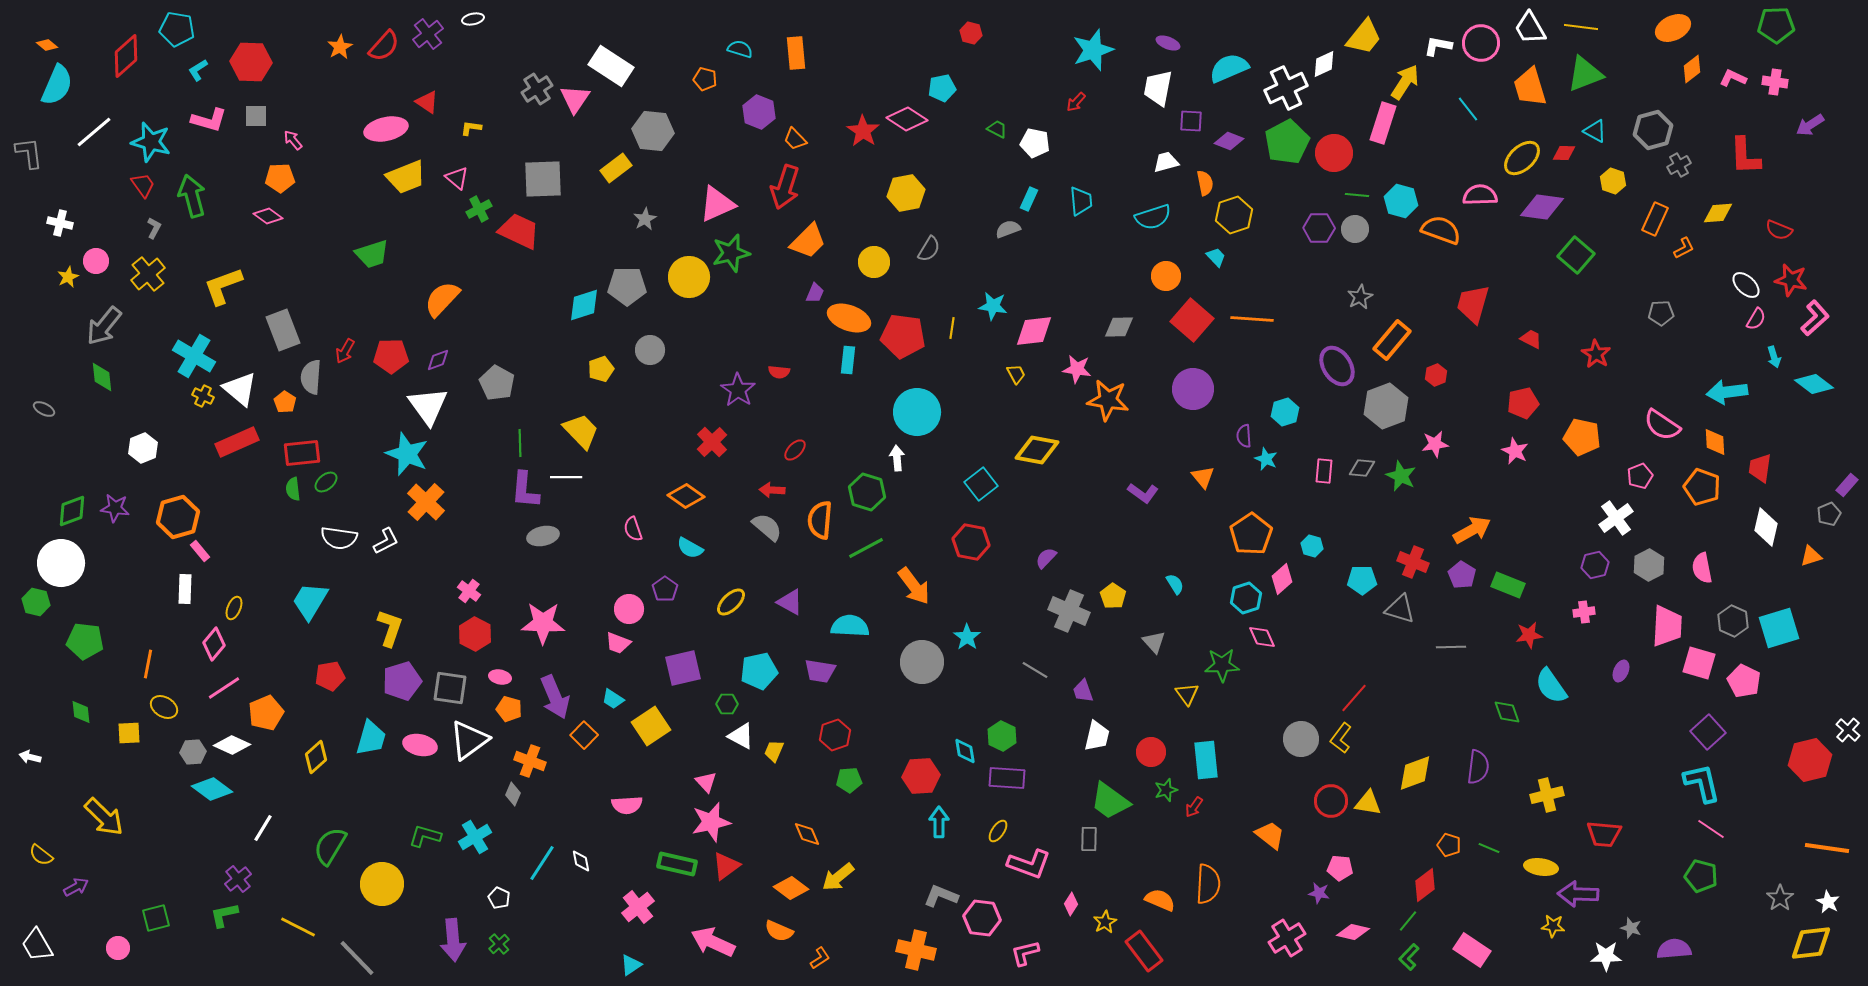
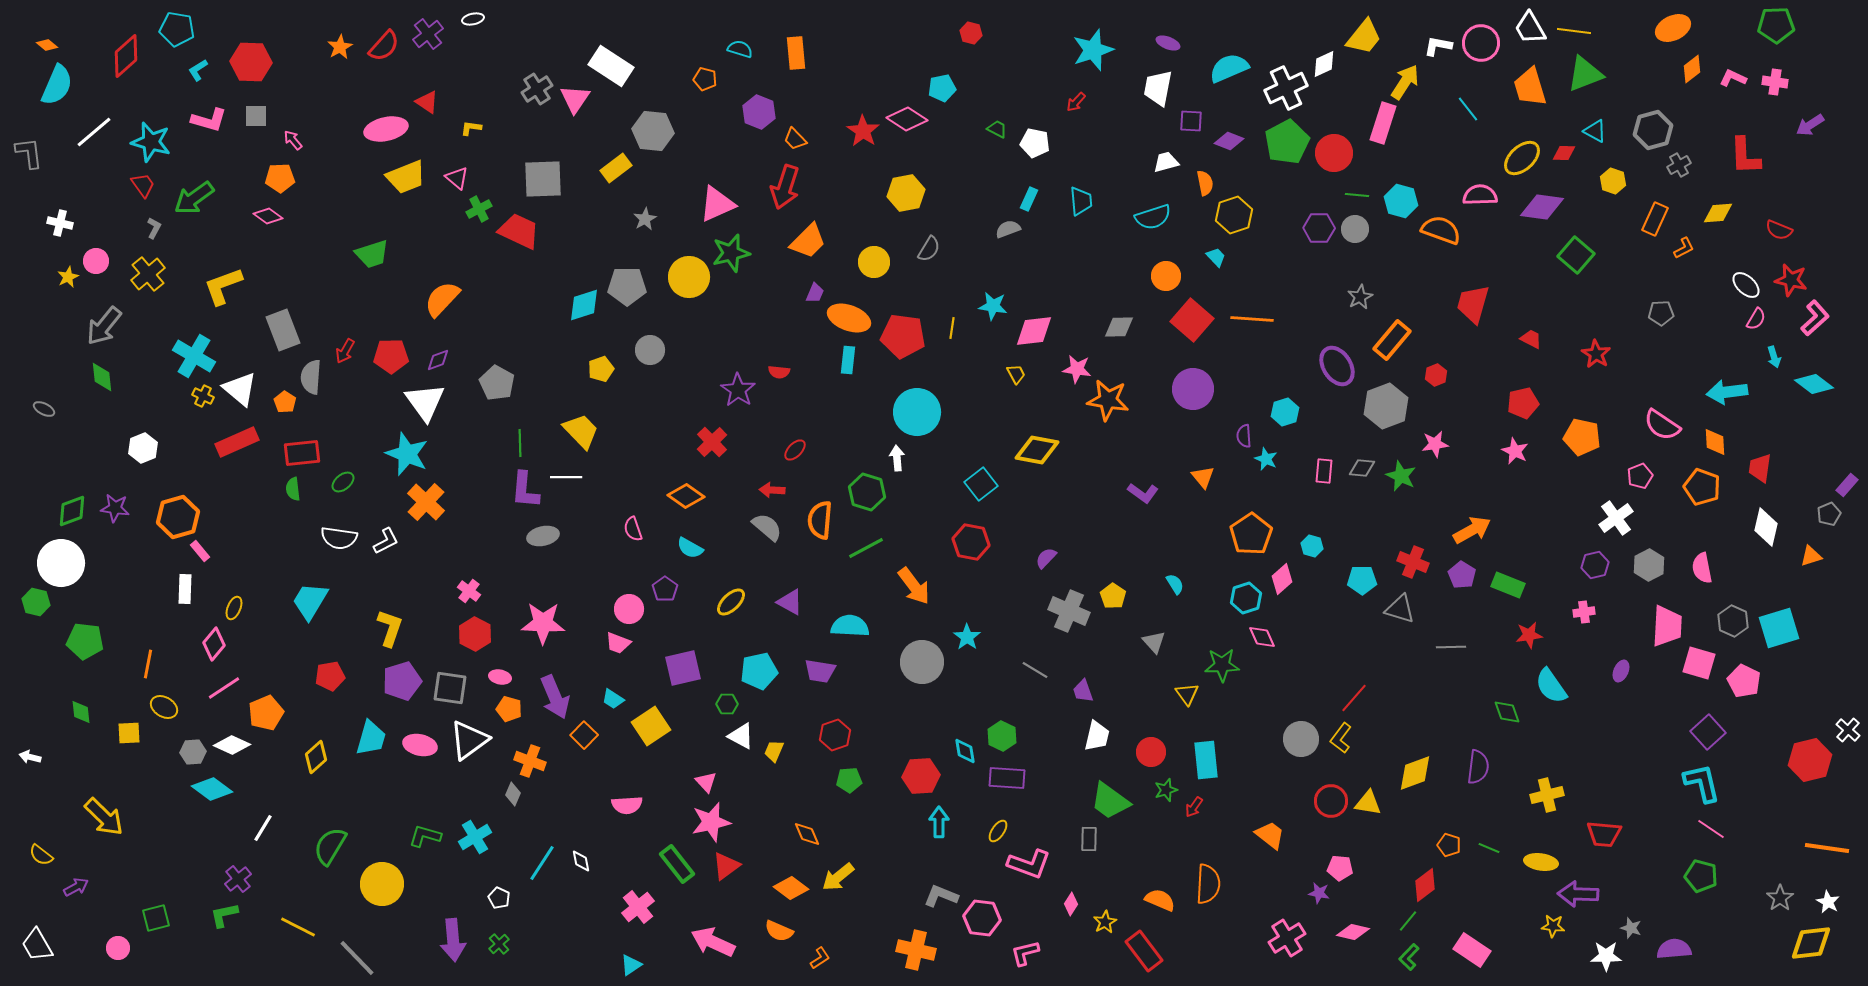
yellow line at (1581, 27): moved 7 px left, 4 px down
green arrow at (192, 196): moved 2 px right, 2 px down; rotated 111 degrees counterclockwise
white triangle at (428, 406): moved 3 px left, 4 px up
green ellipse at (326, 482): moved 17 px right
green rectangle at (677, 864): rotated 39 degrees clockwise
yellow ellipse at (1541, 867): moved 5 px up
